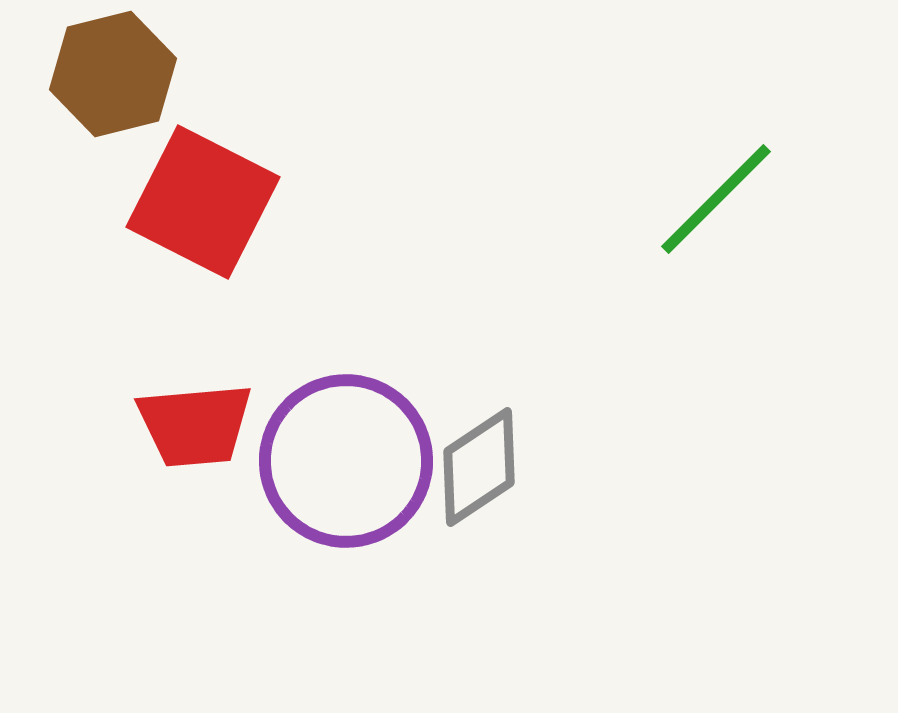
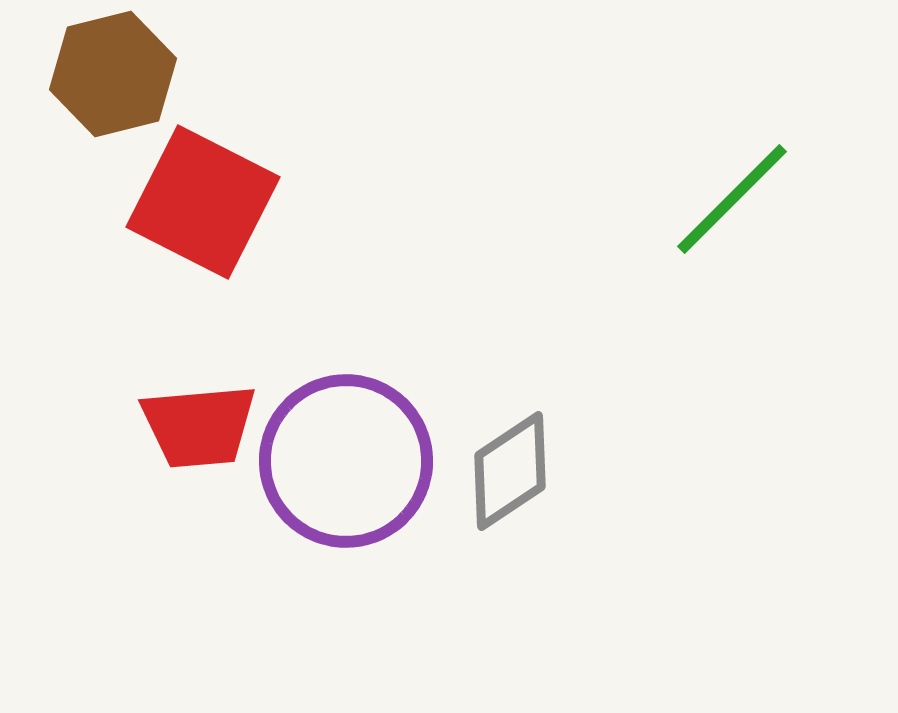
green line: moved 16 px right
red trapezoid: moved 4 px right, 1 px down
gray diamond: moved 31 px right, 4 px down
